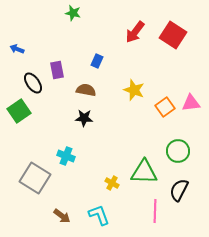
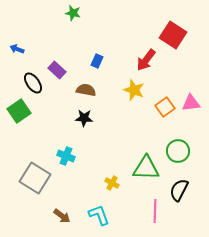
red arrow: moved 11 px right, 28 px down
purple rectangle: rotated 36 degrees counterclockwise
green triangle: moved 2 px right, 4 px up
